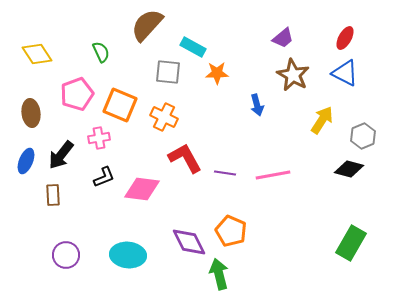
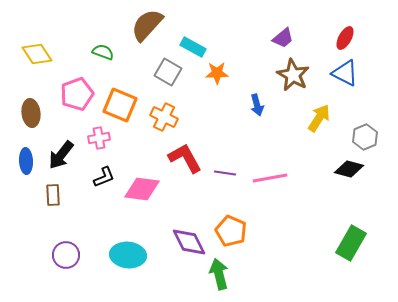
green semicircle: moved 2 px right; rotated 45 degrees counterclockwise
gray square: rotated 24 degrees clockwise
yellow arrow: moved 3 px left, 2 px up
gray hexagon: moved 2 px right, 1 px down
blue ellipse: rotated 25 degrees counterclockwise
pink line: moved 3 px left, 3 px down
